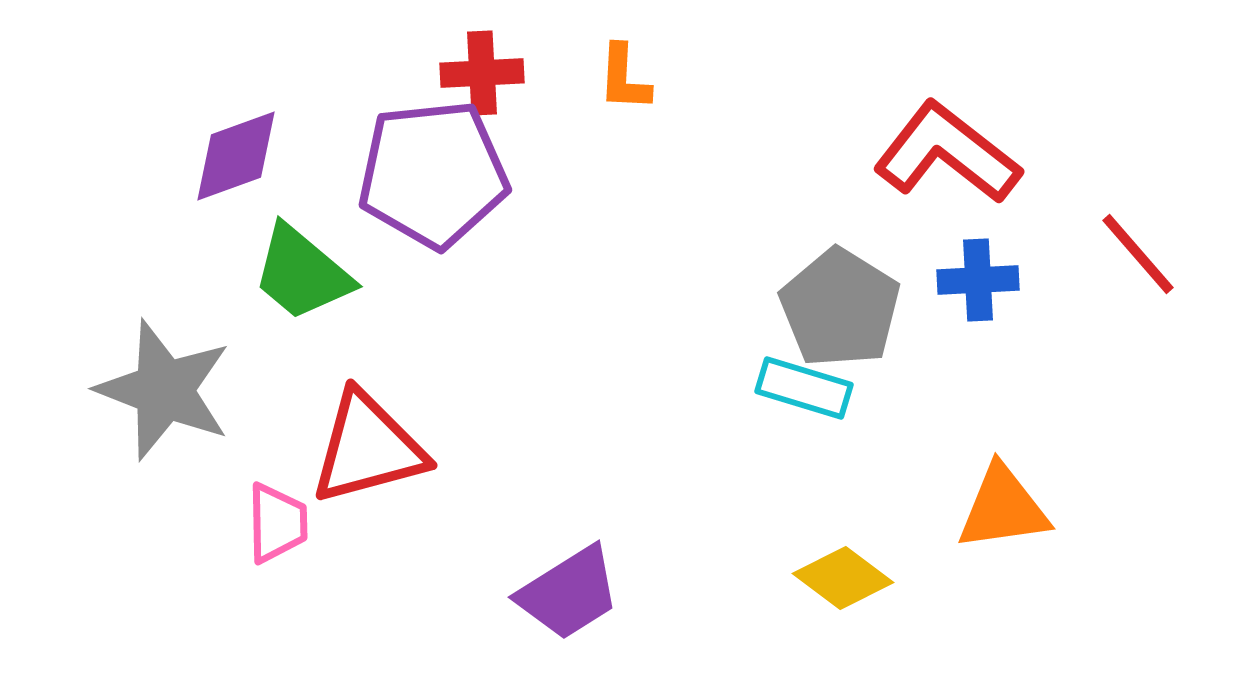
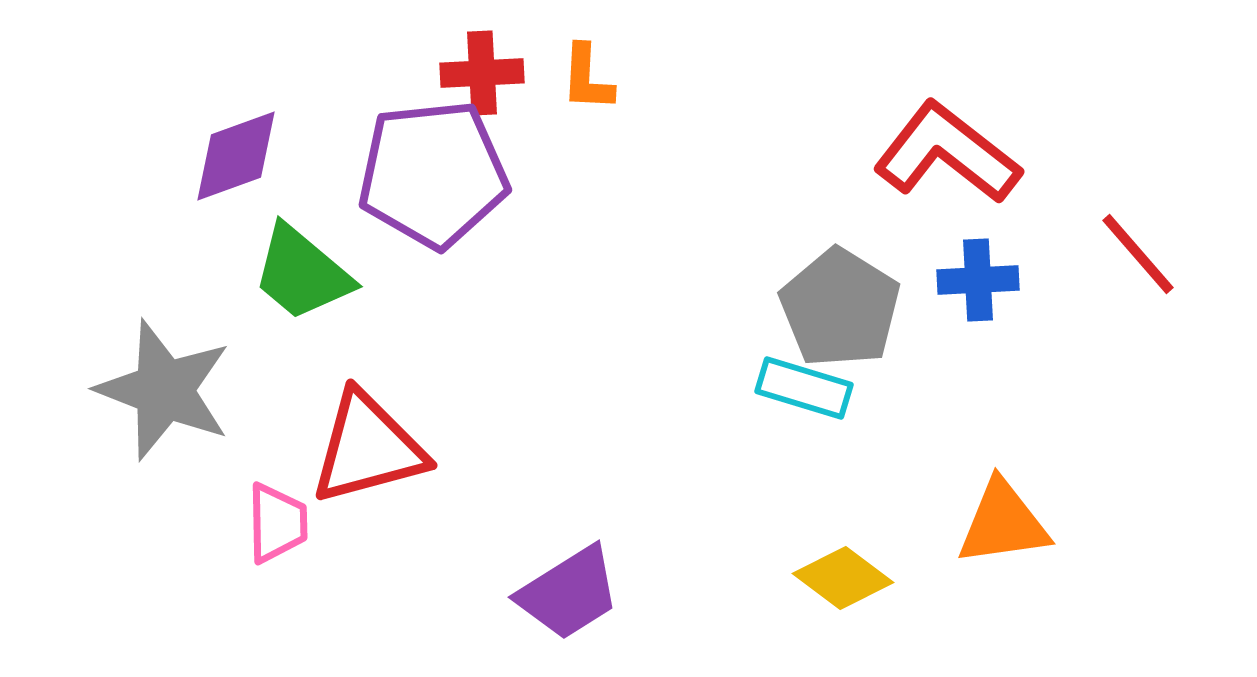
orange L-shape: moved 37 px left
orange triangle: moved 15 px down
